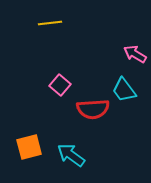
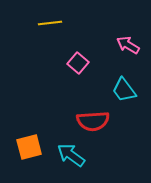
pink arrow: moved 7 px left, 9 px up
pink square: moved 18 px right, 22 px up
red semicircle: moved 12 px down
